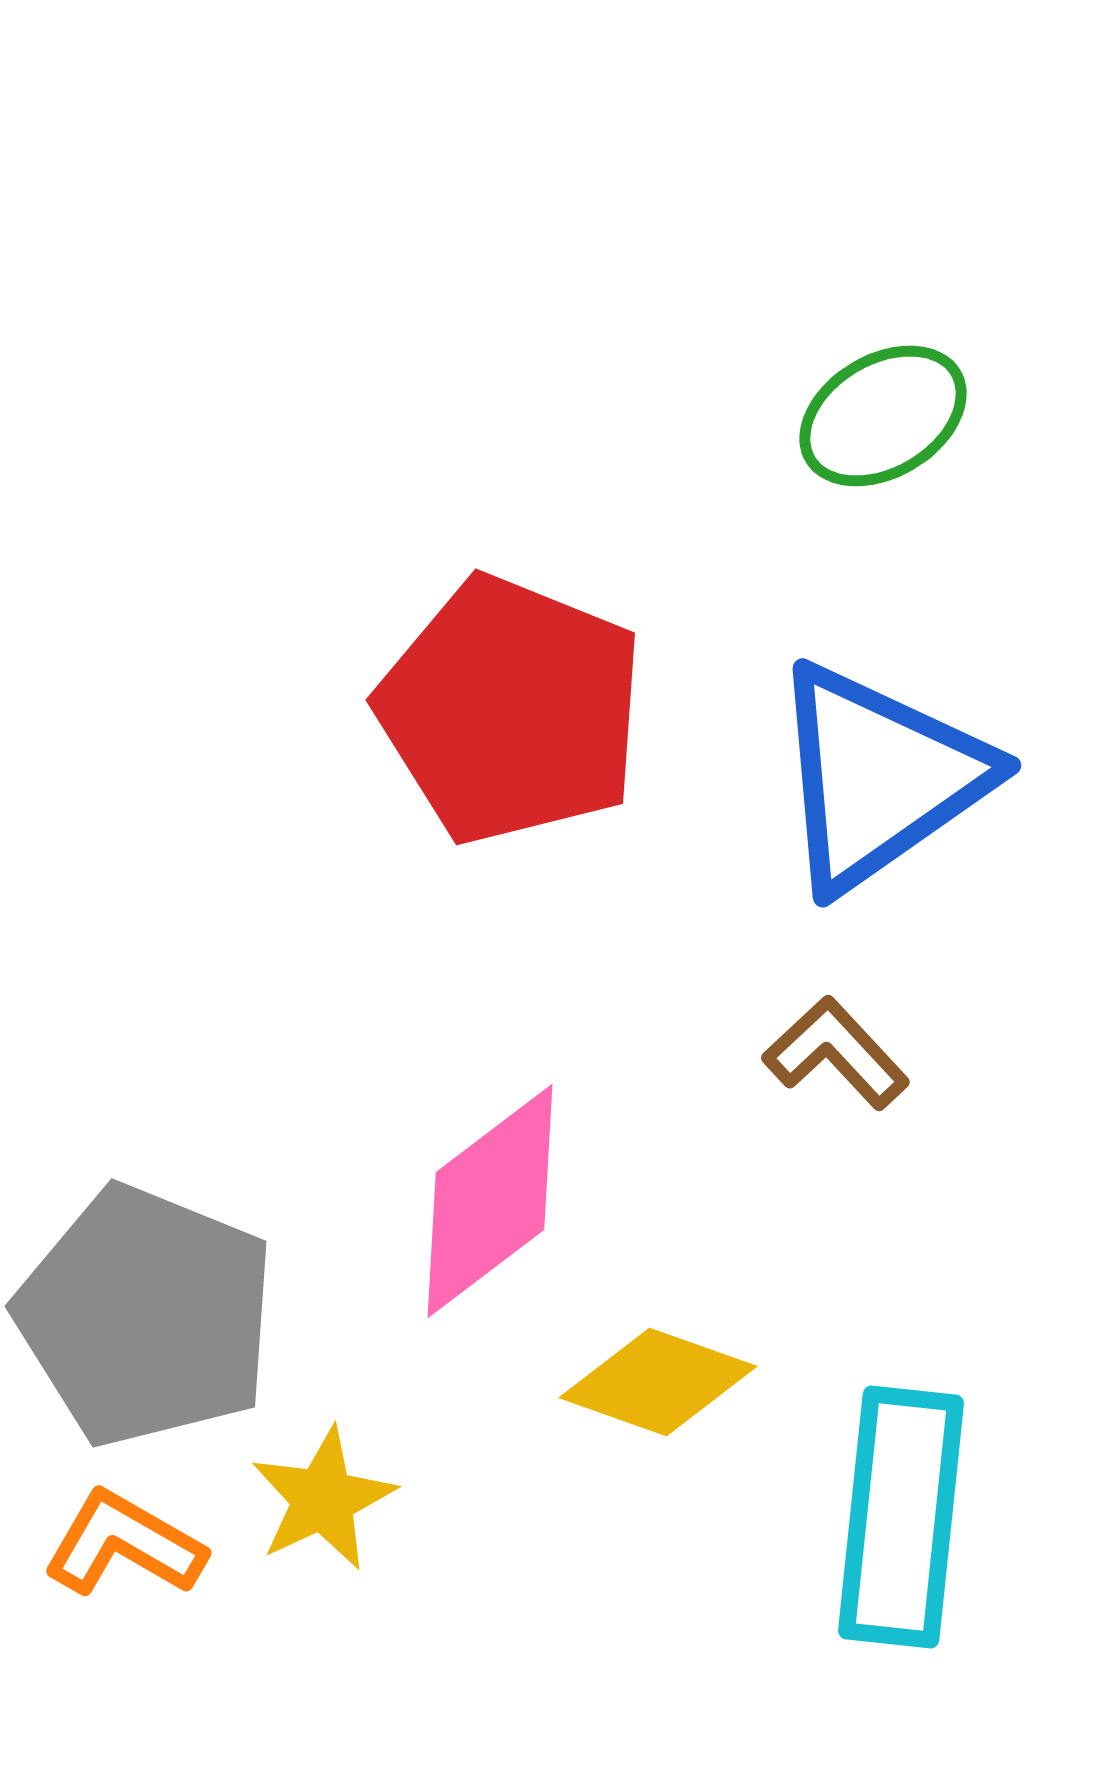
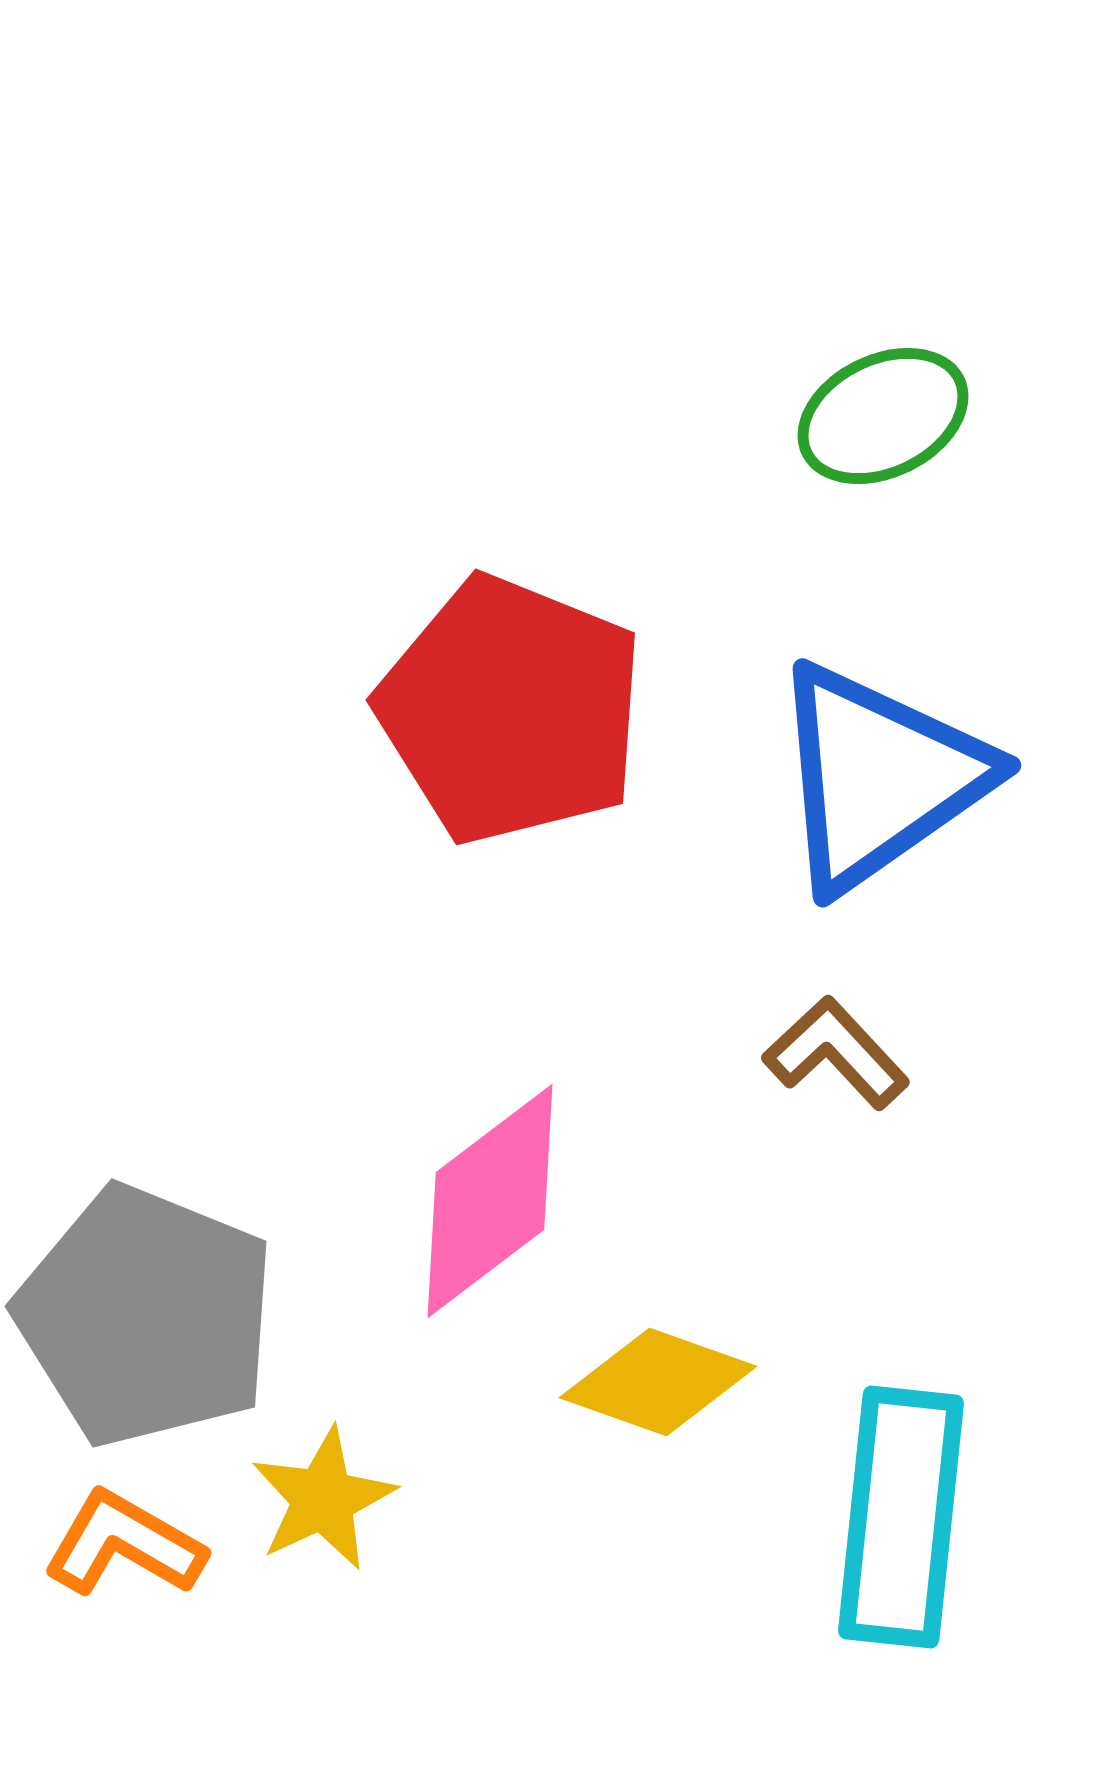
green ellipse: rotated 5 degrees clockwise
